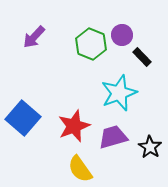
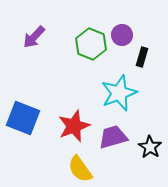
black rectangle: rotated 60 degrees clockwise
blue square: rotated 20 degrees counterclockwise
